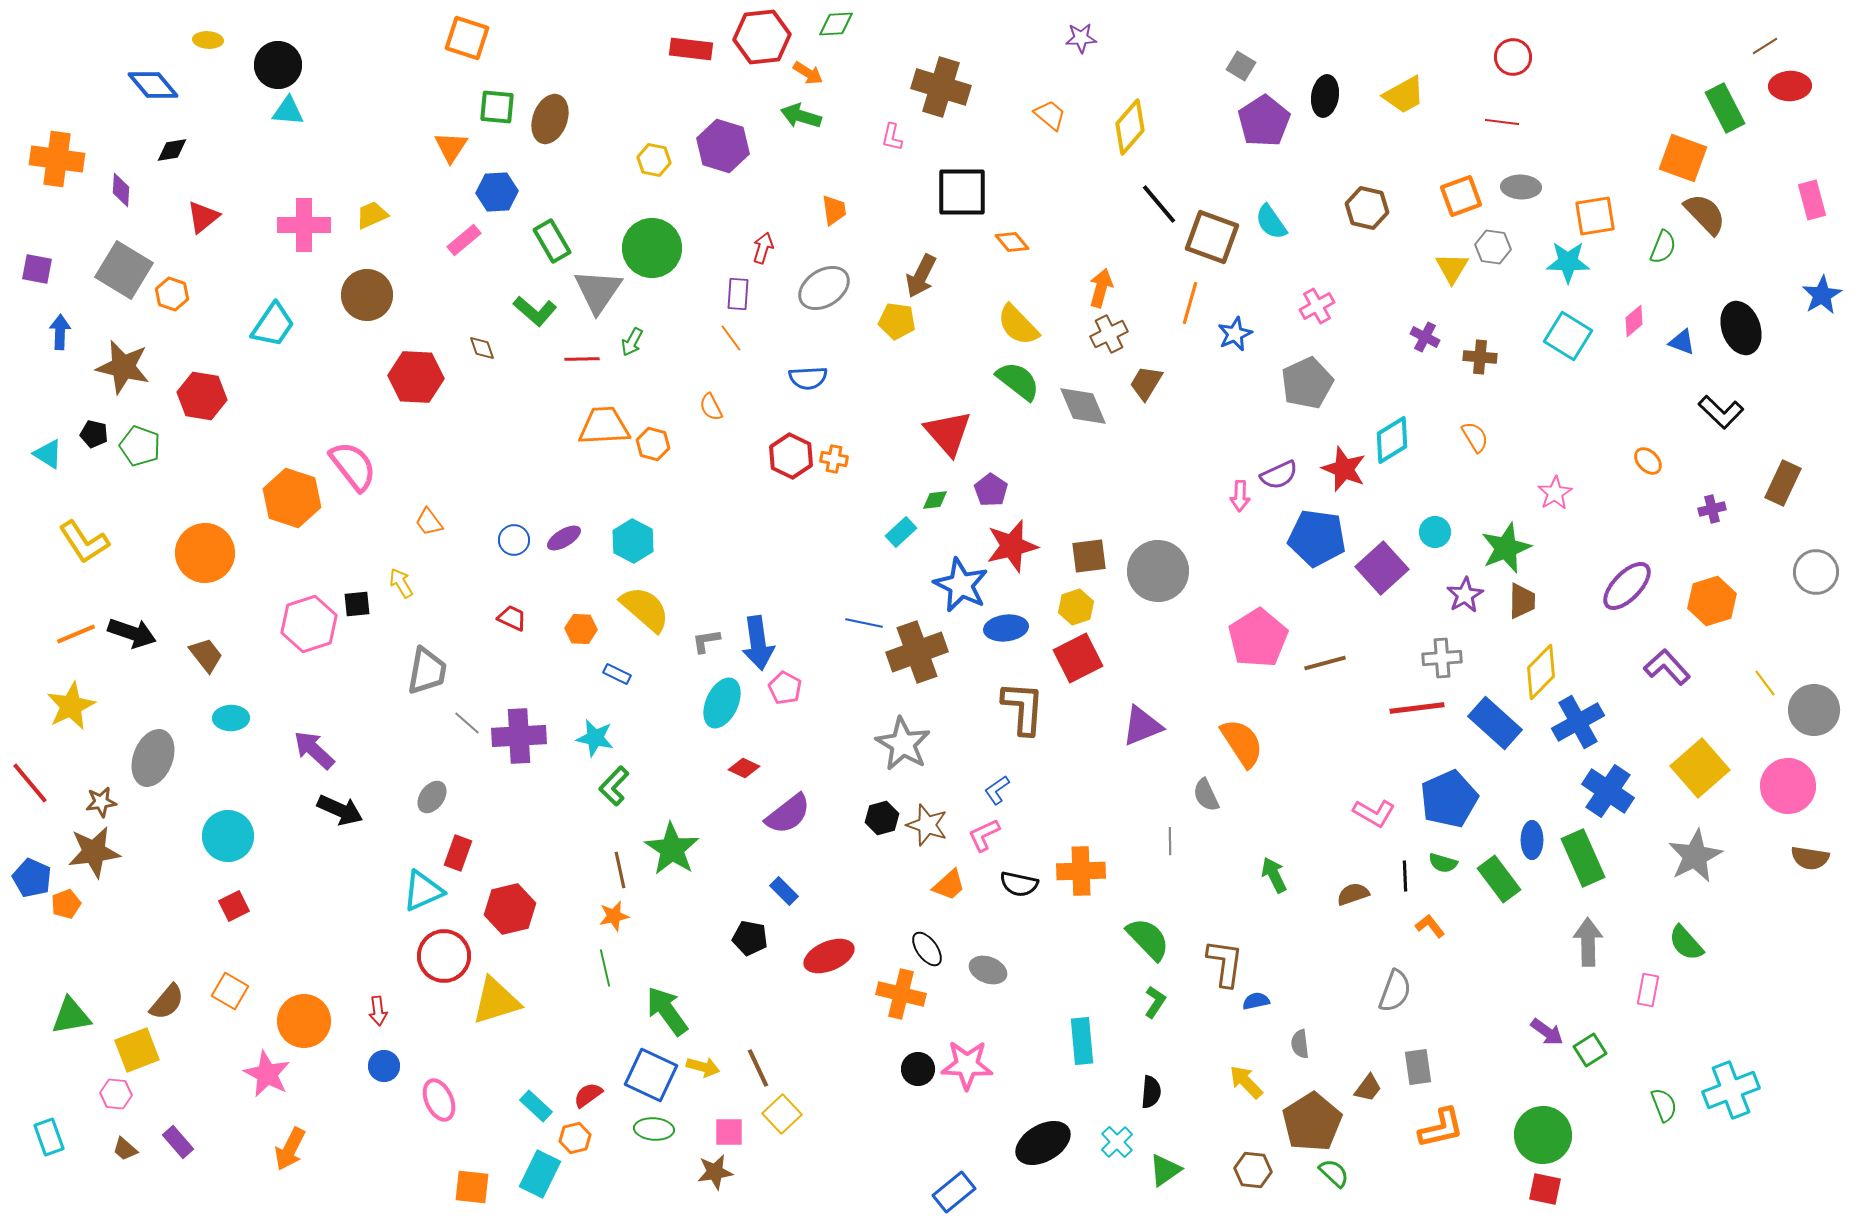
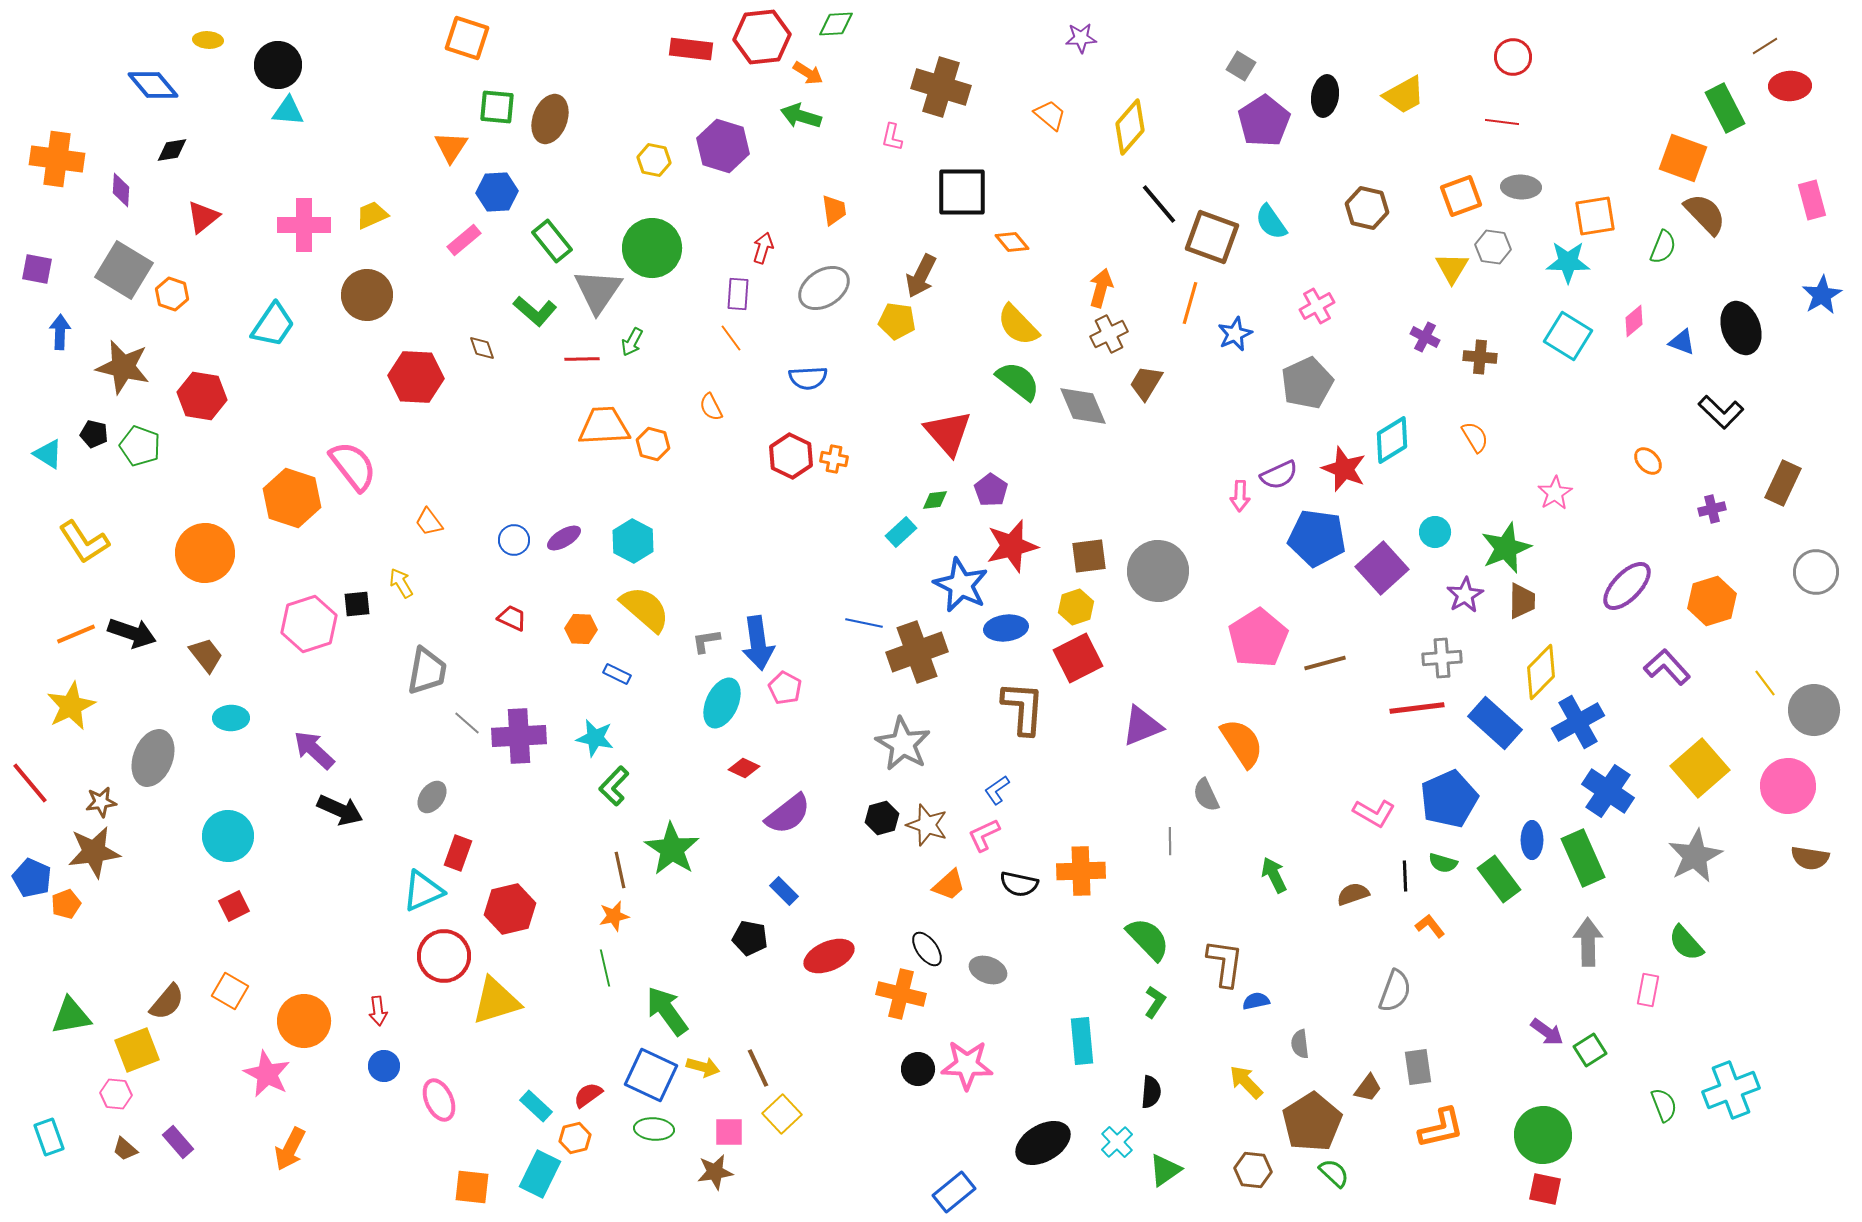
green rectangle at (552, 241): rotated 9 degrees counterclockwise
